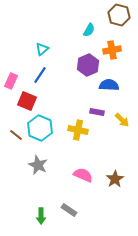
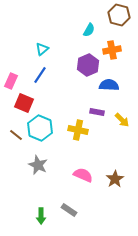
red square: moved 3 px left, 2 px down
